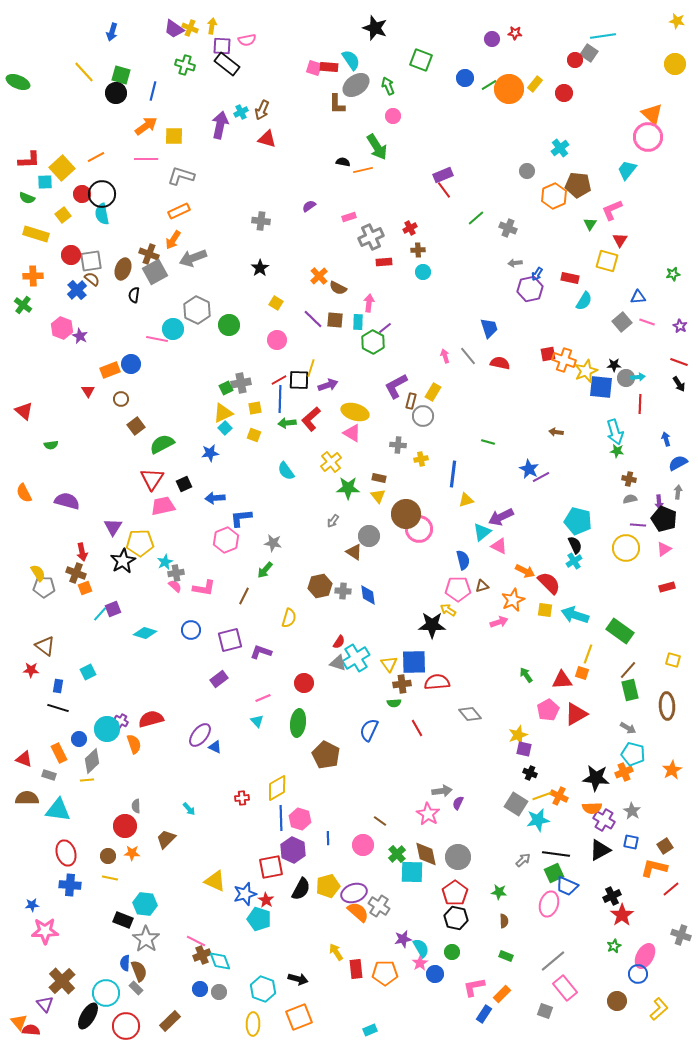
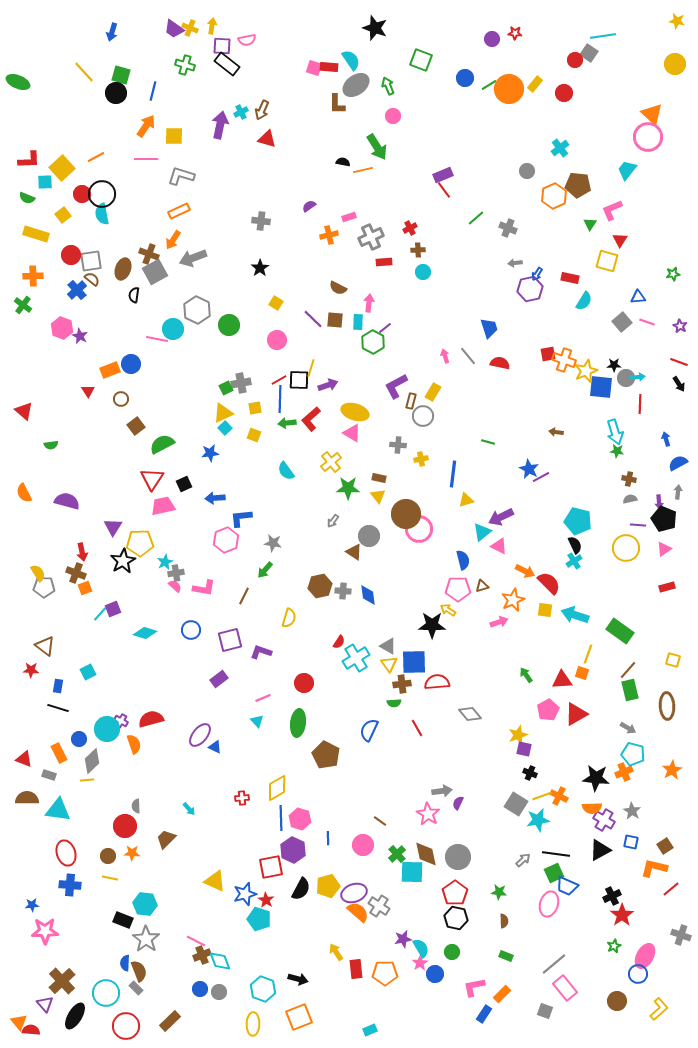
orange arrow at (146, 126): rotated 20 degrees counterclockwise
orange cross at (319, 276): moved 10 px right, 41 px up; rotated 30 degrees clockwise
gray triangle at (338, 663): moved 50 px right, 17 px up; rotated 12 degrees clockwise
gray line at (553, 961): moved 1 px right, 3 px down
black ellipse at (88, 1016): moved 13 px left
